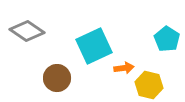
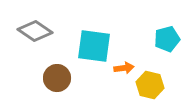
gray diamond: moved 8 px right
cyan pentagon: rotated 25 degrees clockwise
cyan square: rotated 33 degrees clockwise
yellow hexagon: moved 1 px right
